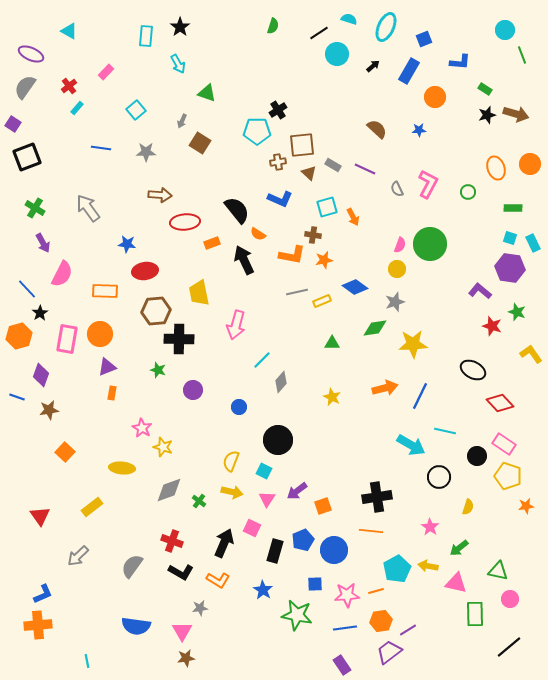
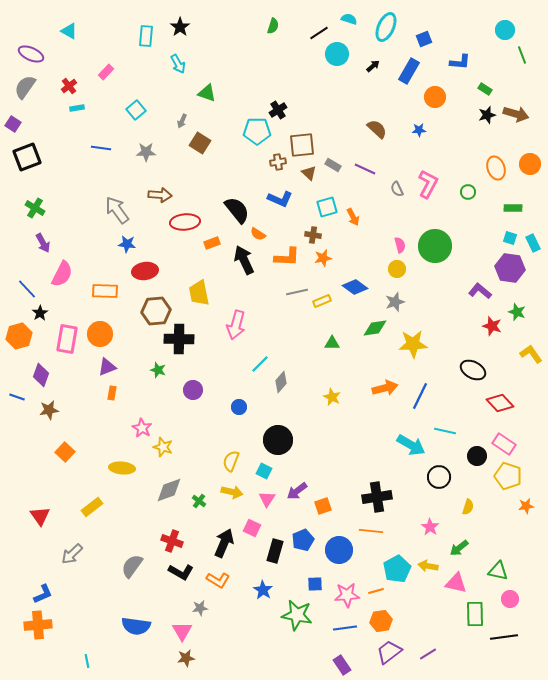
cyan rectangle at (77, 108): rotated 40 degrees clockwise
gray arrow at (88, 208): moved 29 px right, 2 px down
green circle at (430, 244): moved 5 px right, 2 px down
pink semicircle at (400, 245): rotated 35 degrees counterclockwise
orange L-shape at (292, 255): moved 5 px left, 2 px down; rotated 8 degrees counterclockwise
orange star at (324, 260): moved 1 px left, 2 px up
cyan line at (262, 360): moved 2 px left, 4 px down
blue circle at (334, 550): moved 5 px right
gray arrow at (78, 556): moved 6 px left, 2 px up
purple line at (408, 630): moved 20 px right, 24 px down
black line at (509, 647): moved 5 px left, 10 px up; rotated 32 degrees clockwise
